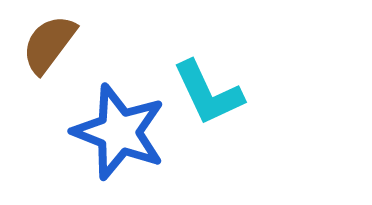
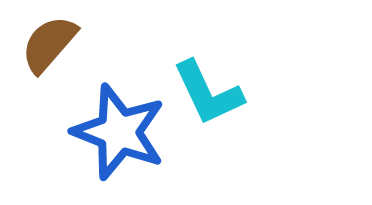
brown semicircle: rotated 4 degrees clockwise
